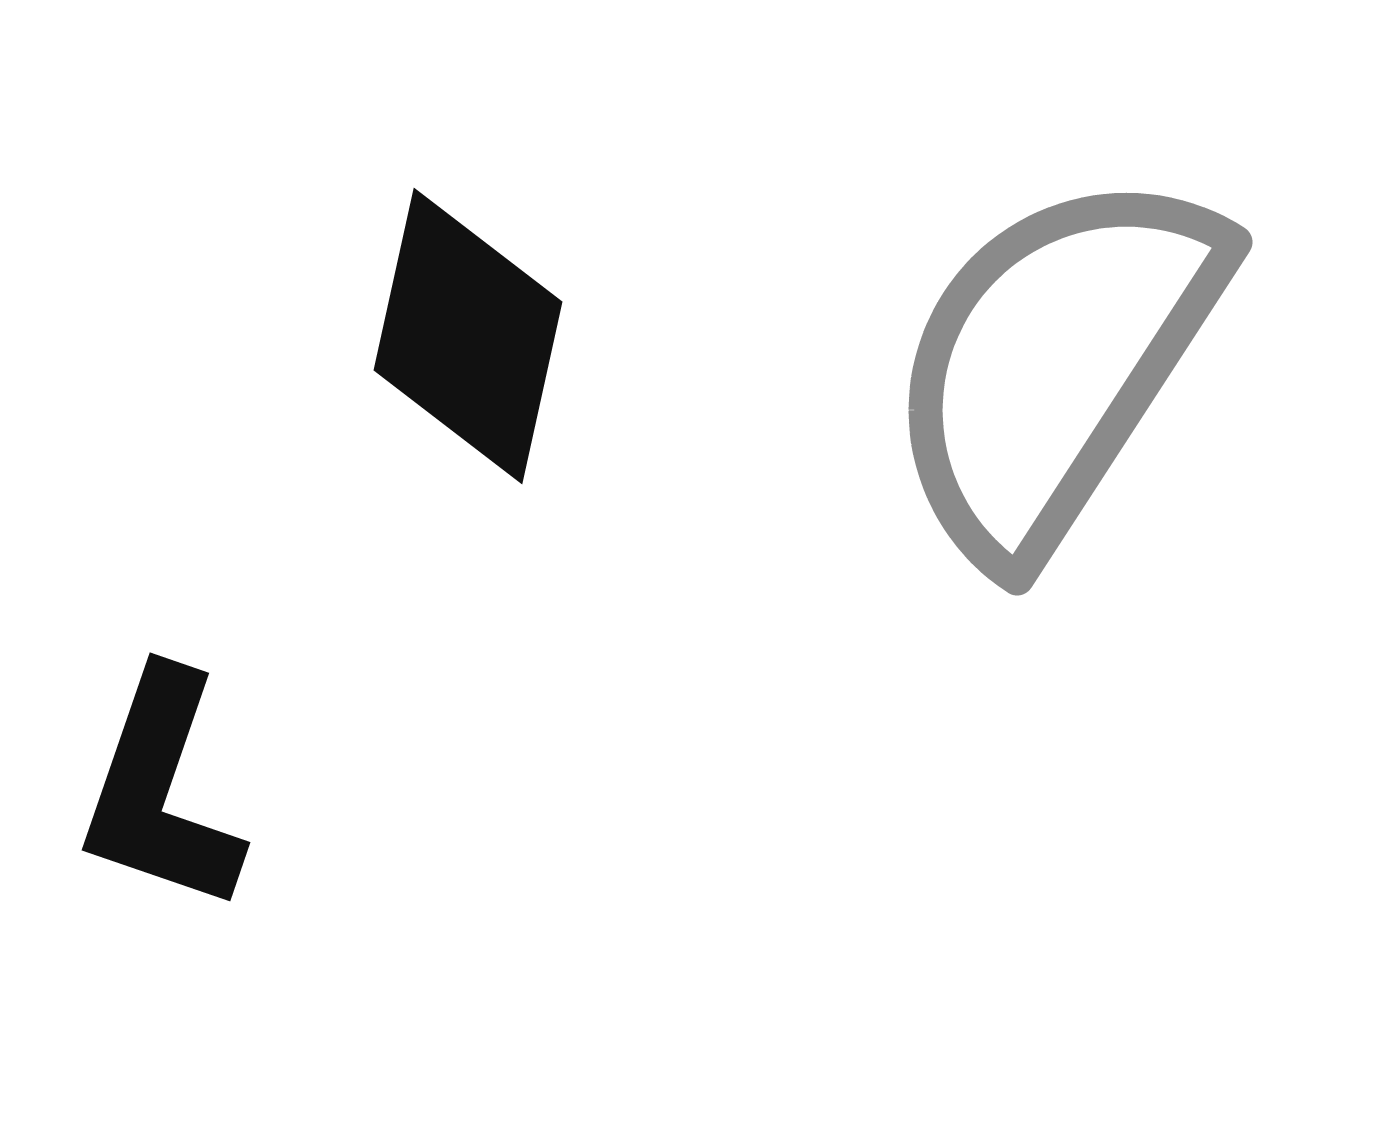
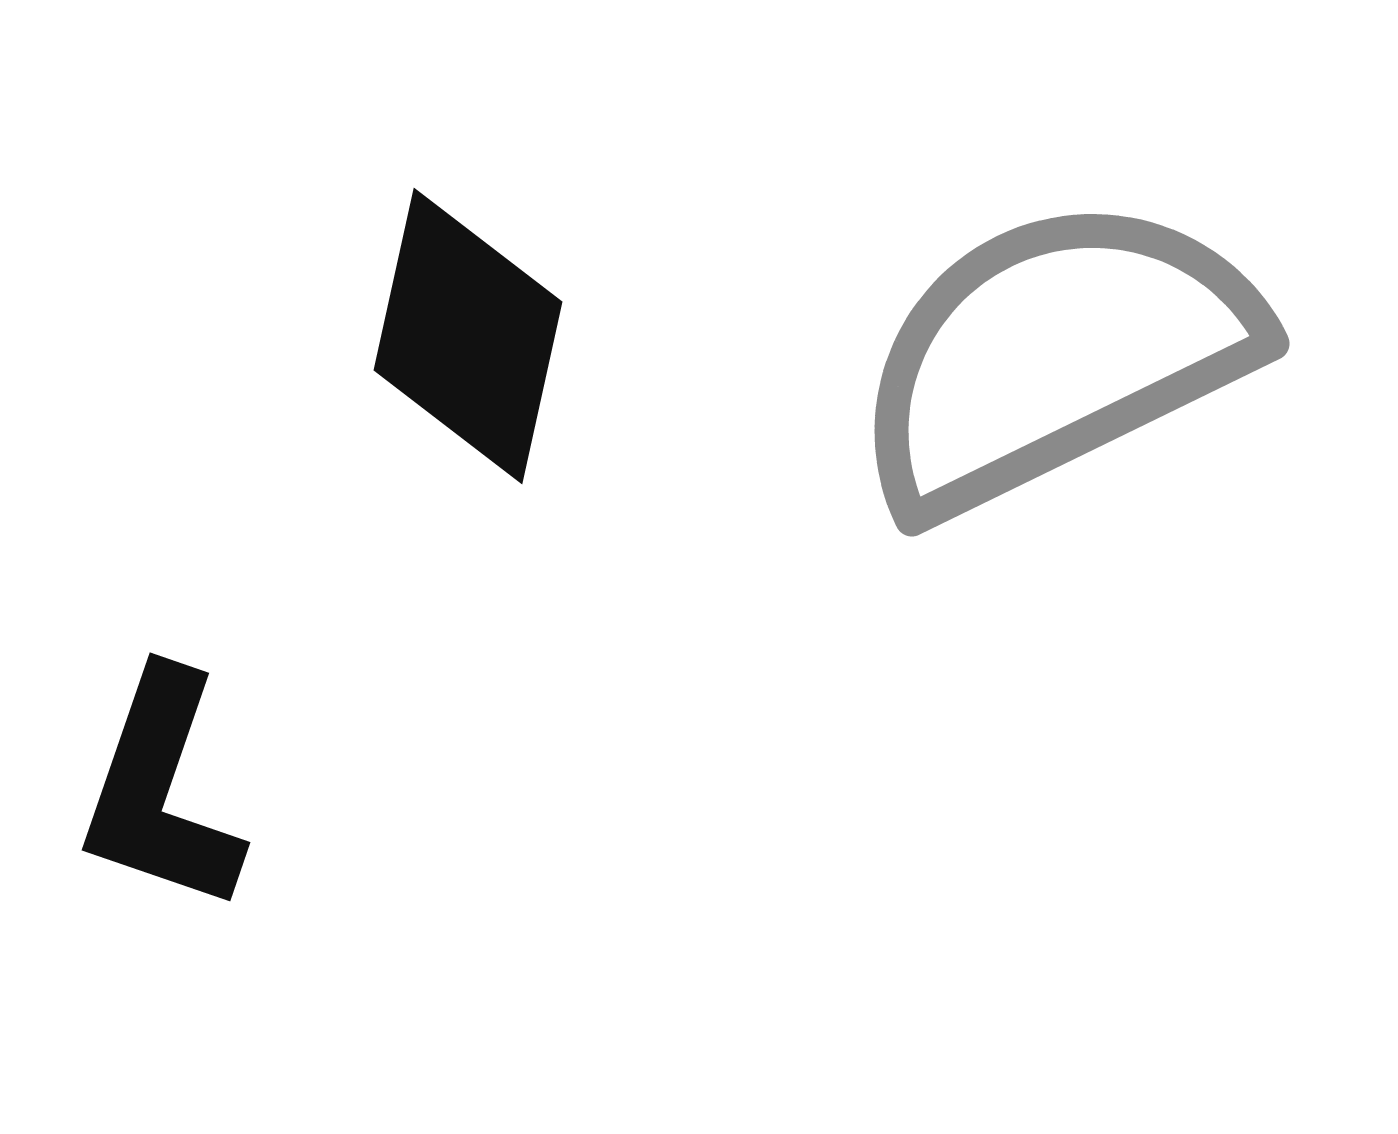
gray semicircle: moved 9 px up; rotated 31 degrees clockwise
